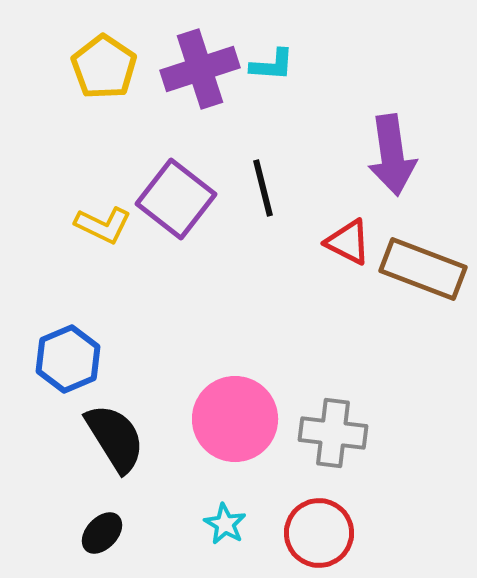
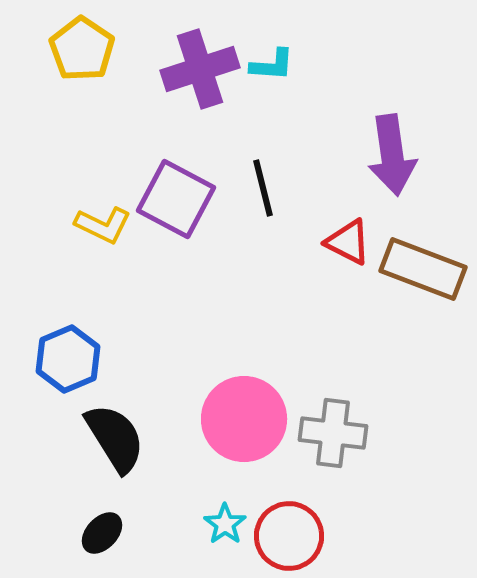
yellow pentagon: moved 22 px left, 18 px up
purple square: rotated 10 degrees counterclockwise
pink circle: moved 9 px right
cyan star: rotated 6 degrees clockwise
red circle: moved 30 px left, 3 px down
